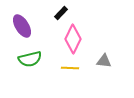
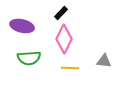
purple ellipse: rotated 45 degrees counterclockwise
pink diamond: moved 9 px left
green semicircle: moved 1 px left, 1 px up; rotated 10 degrees clockwise
